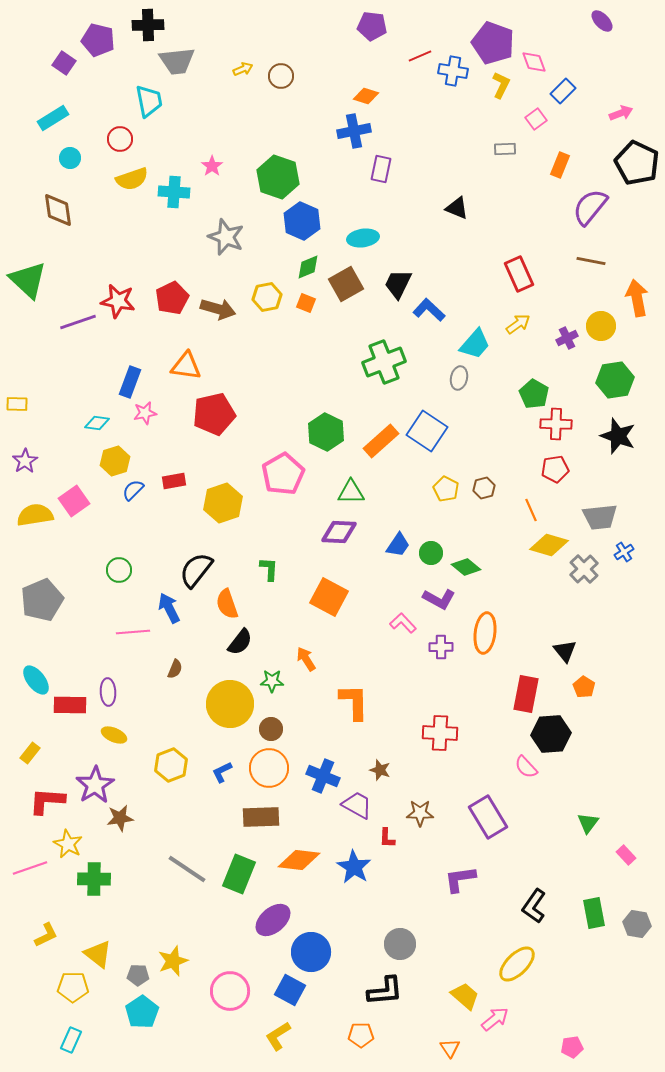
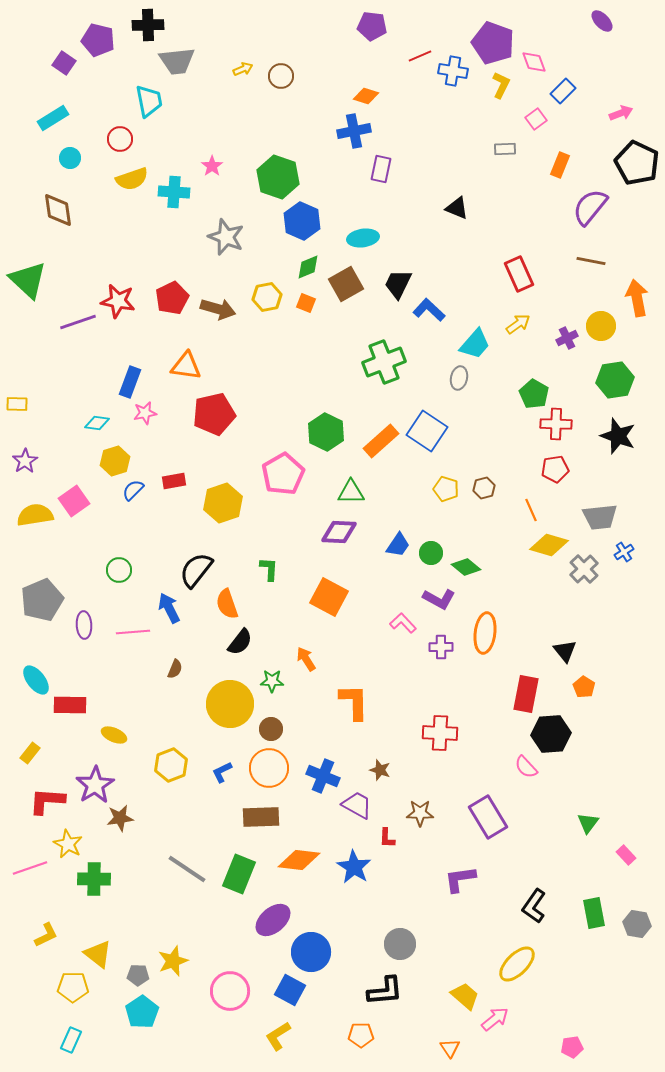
yellow pentagon at (446, 489): rotated 10 degrees counterclockwise
purple ellipse at (108, 692): moved 24 px left, 67 px up
